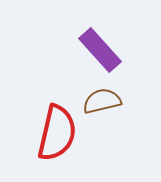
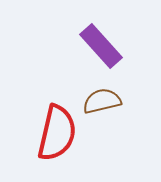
purple rectangle: moved 1 px right, 4 px up
